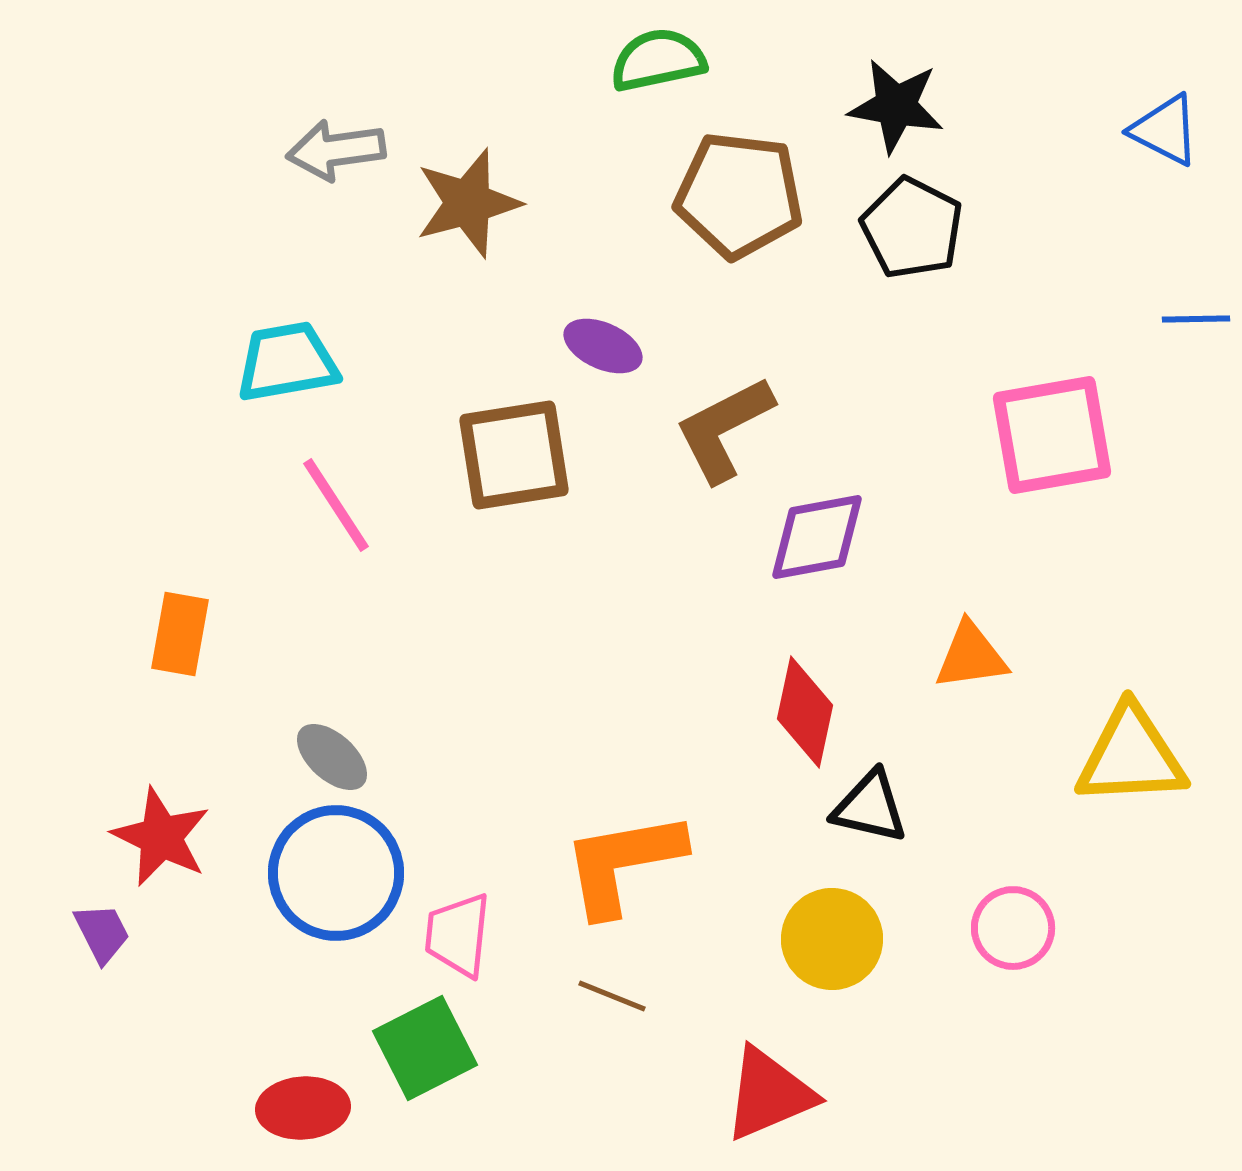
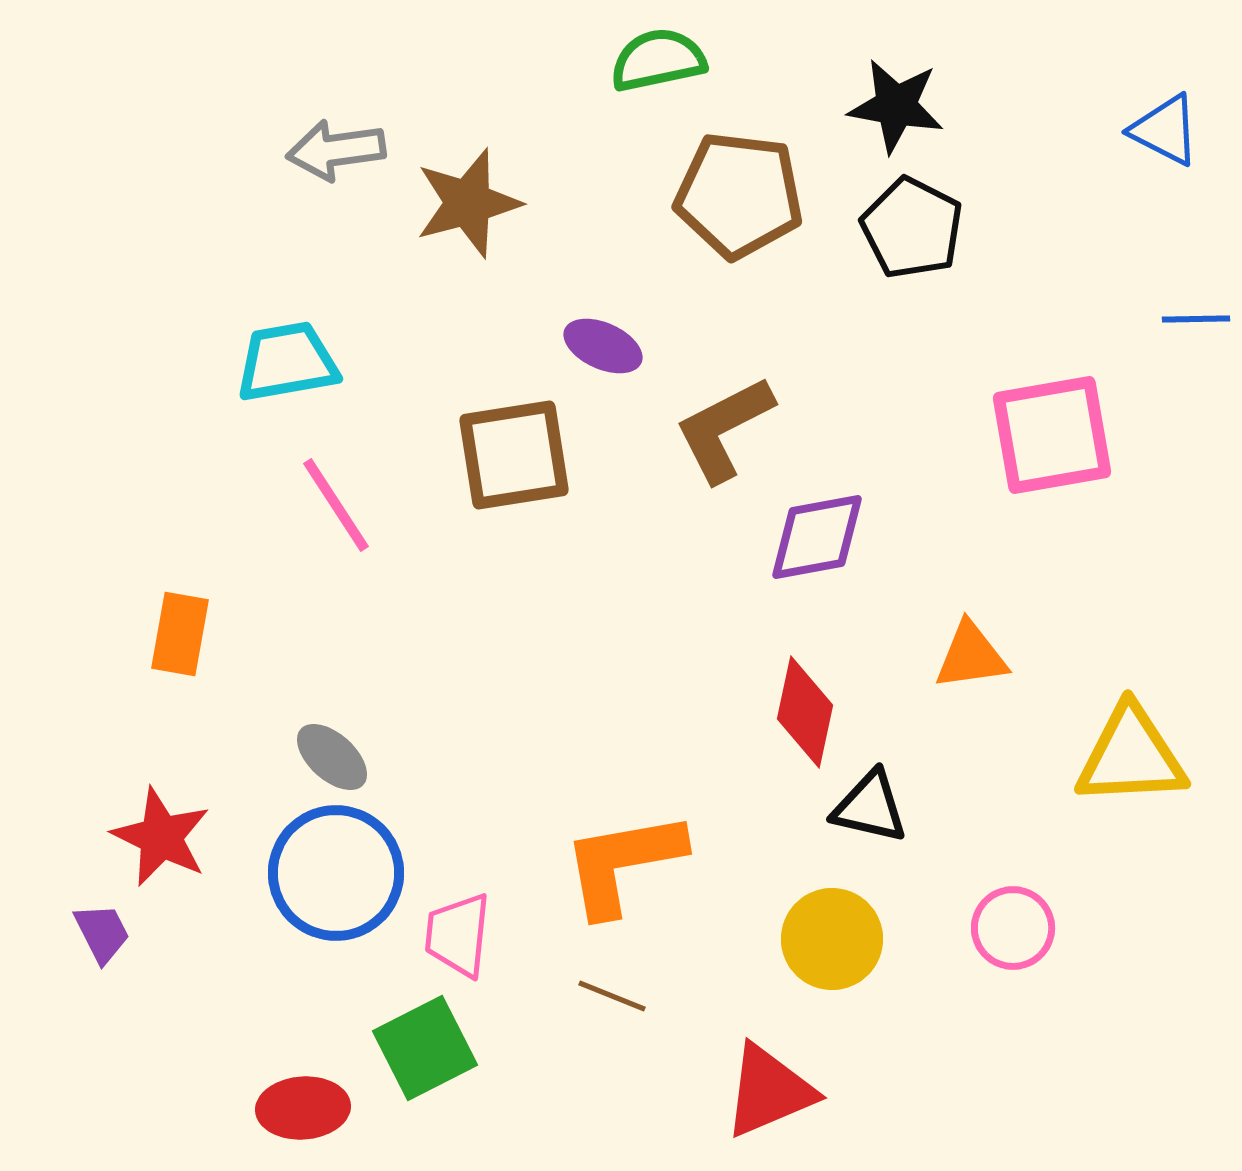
red triangle: moved 3 px up
